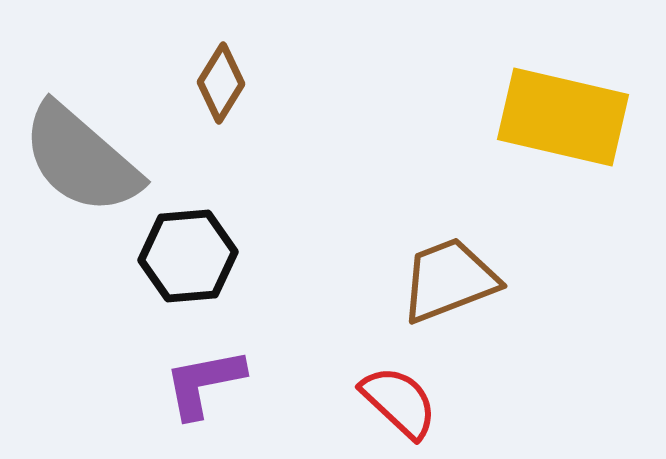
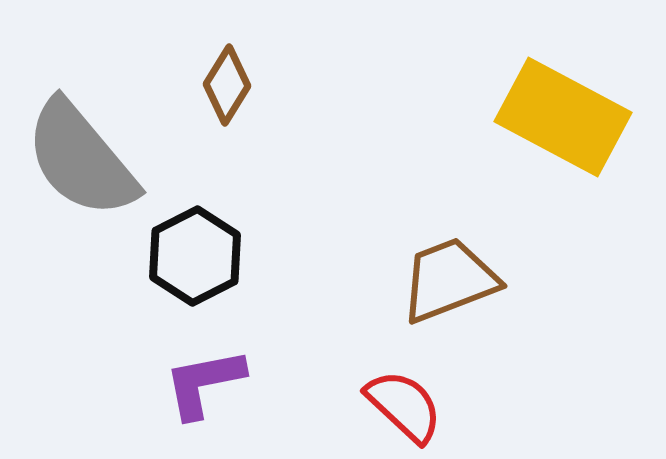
brown diamond: moved 6 px right, 2 px down
yellow rectangle: rotated 15 degrees clockwise
gray semicircle: rotated 9 degrees clockwise
black hexagon: moved 7 px right; rotated 22 degrees counterclockwise
red semicircle: moved 5 px right, 4 px down
